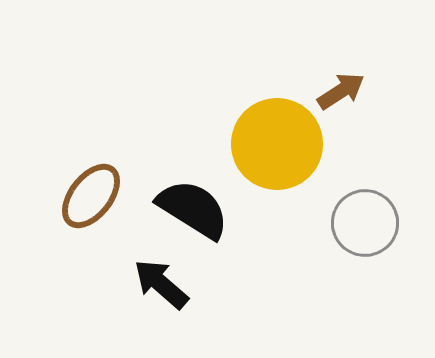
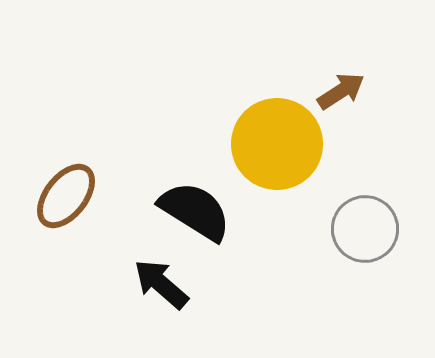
brown ellipse: moved 25 px left
black semicircle: moved 2 px right, 2 px down
gray circle: moved 6 px down
